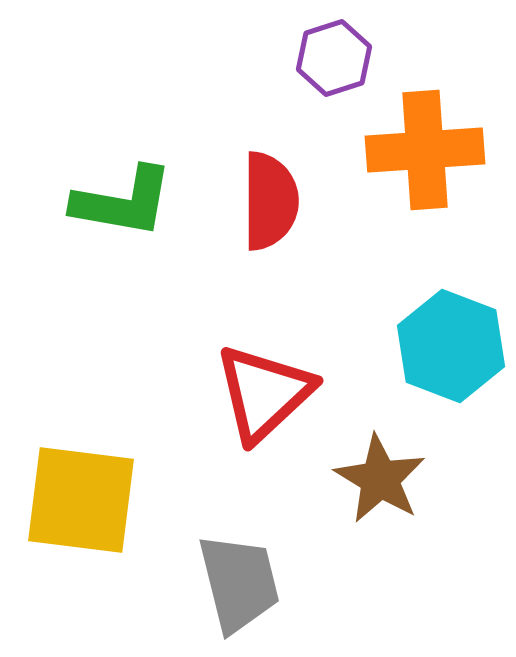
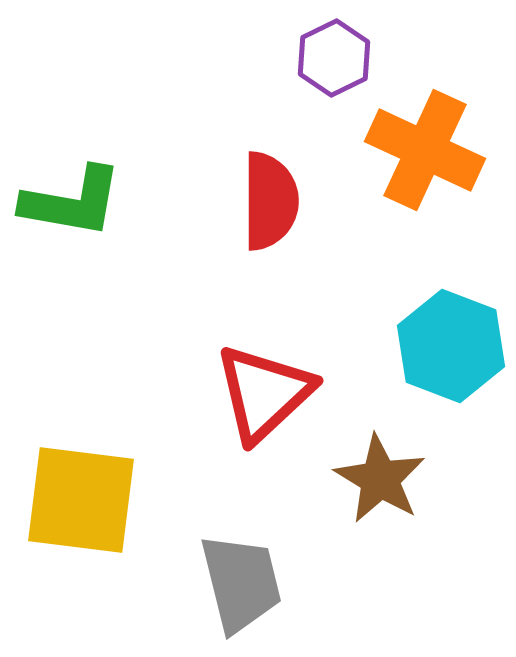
purple hexagon: rotated 8 degrees counterclockwise
orange cross: rotated 29 degrees clockwise
green L-shape: moved 51 px left
gray trapezoid: moved 2 px right
